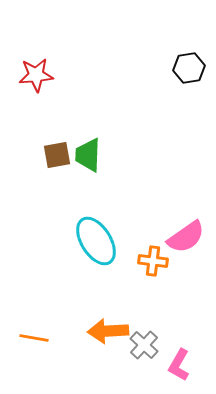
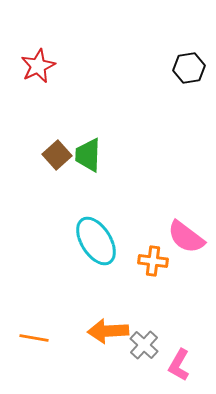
red star: moved 2 px right, 9 px up; rotated 20 degrees counterclockwise
brown square: rotated 32 degrees counterclockwise
pink semicircle: rotated 72 degrees clockwise
